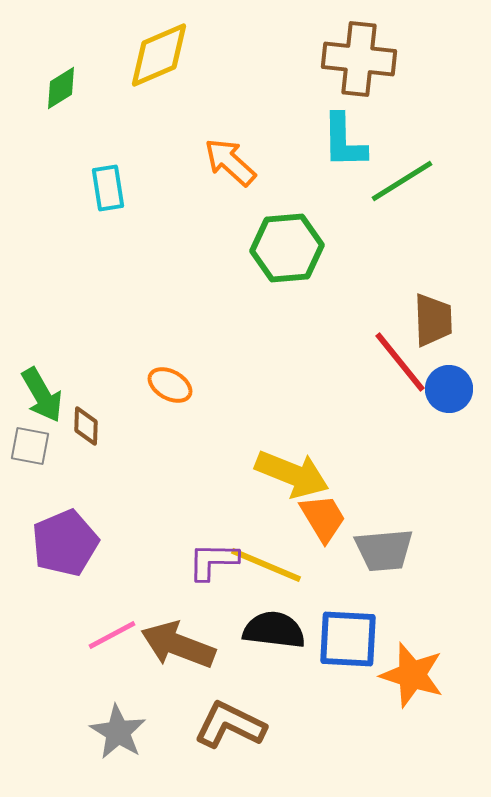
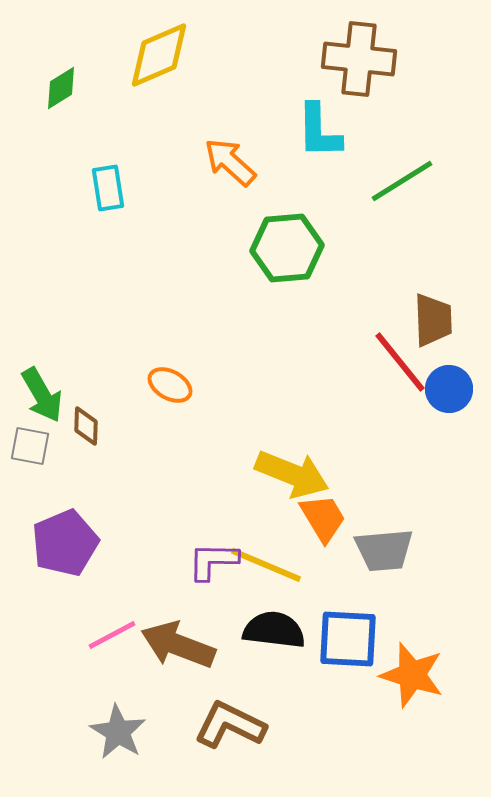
cyan L-shape: moved 25 px left, 10 px up
